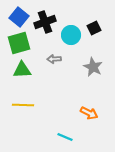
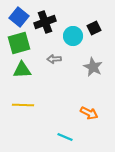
cyan circle: moved 2 px right, 1 px down
